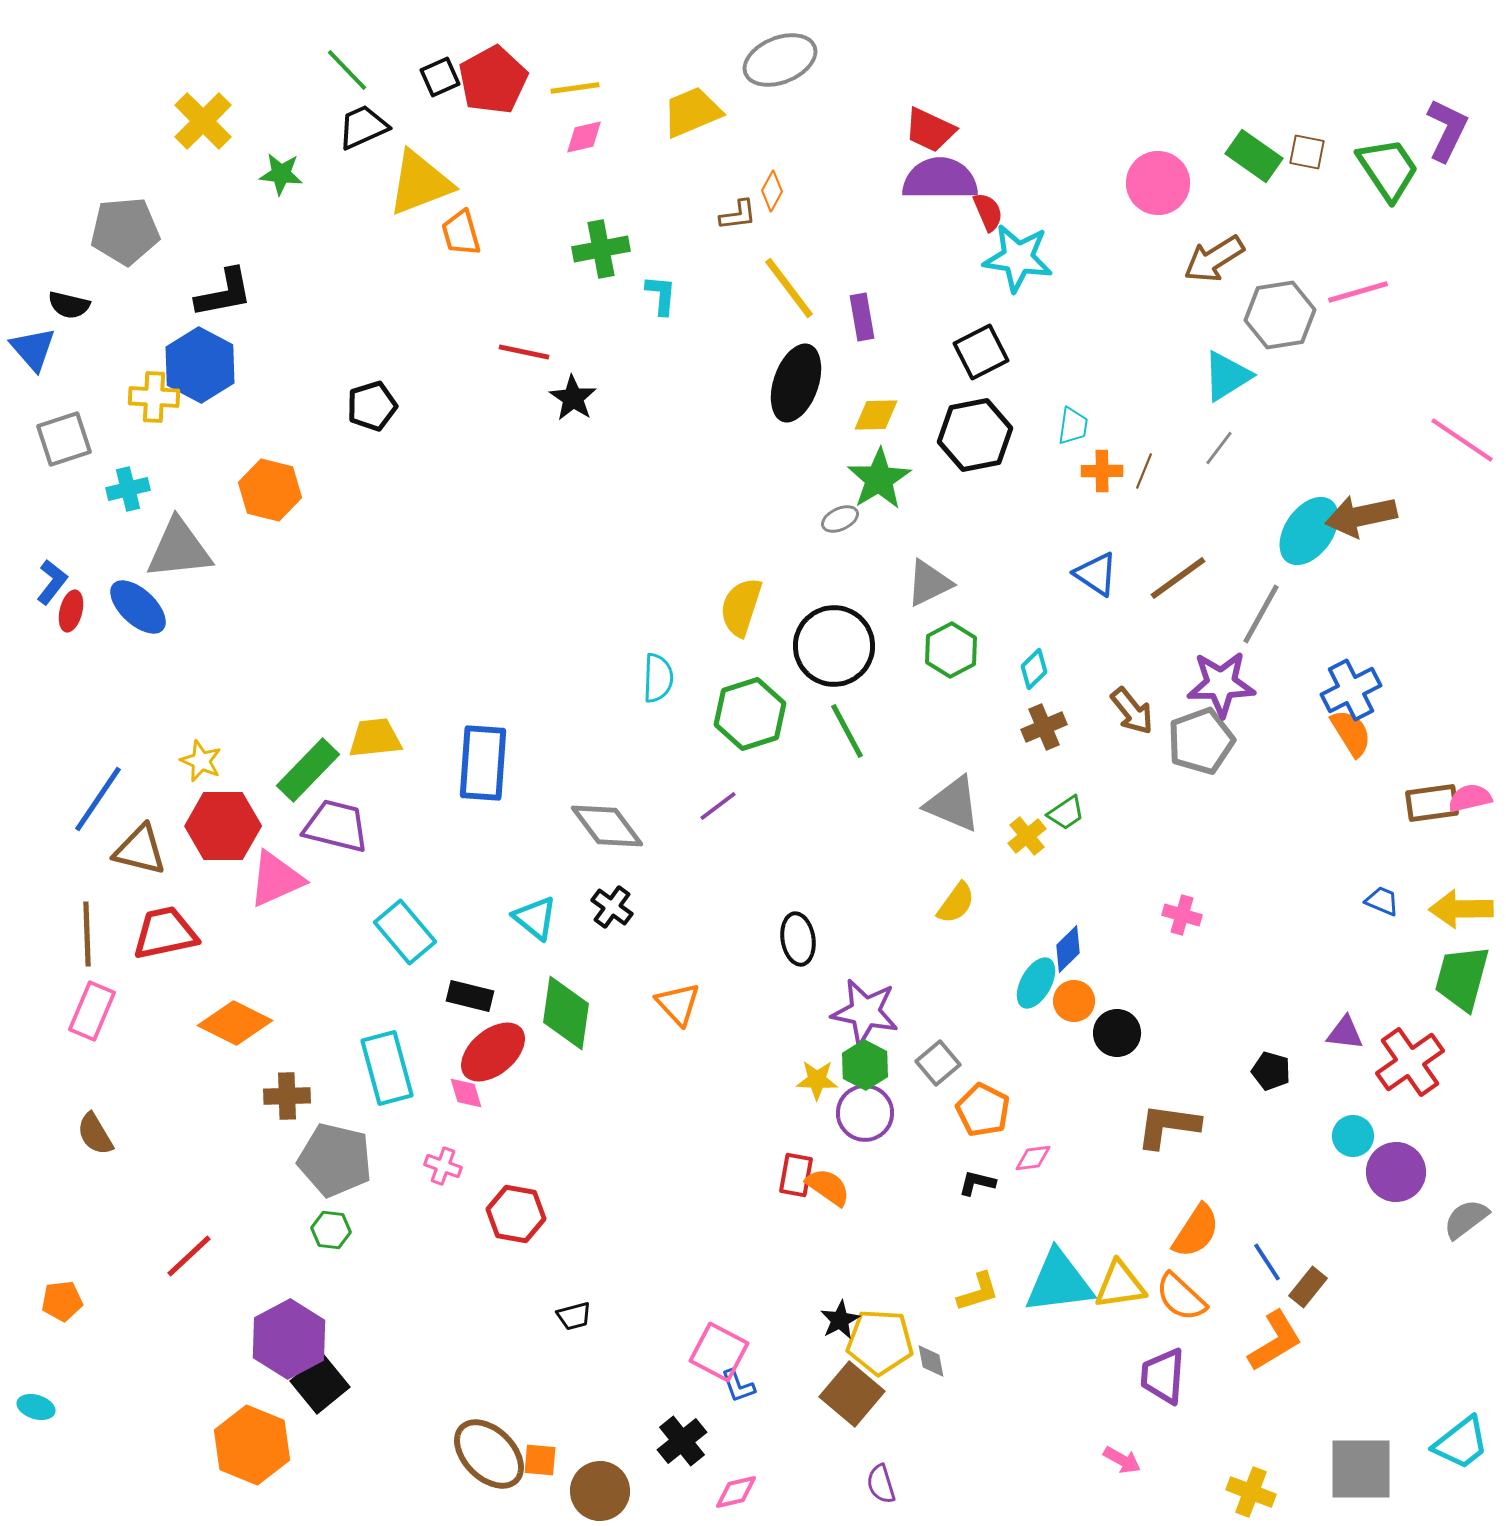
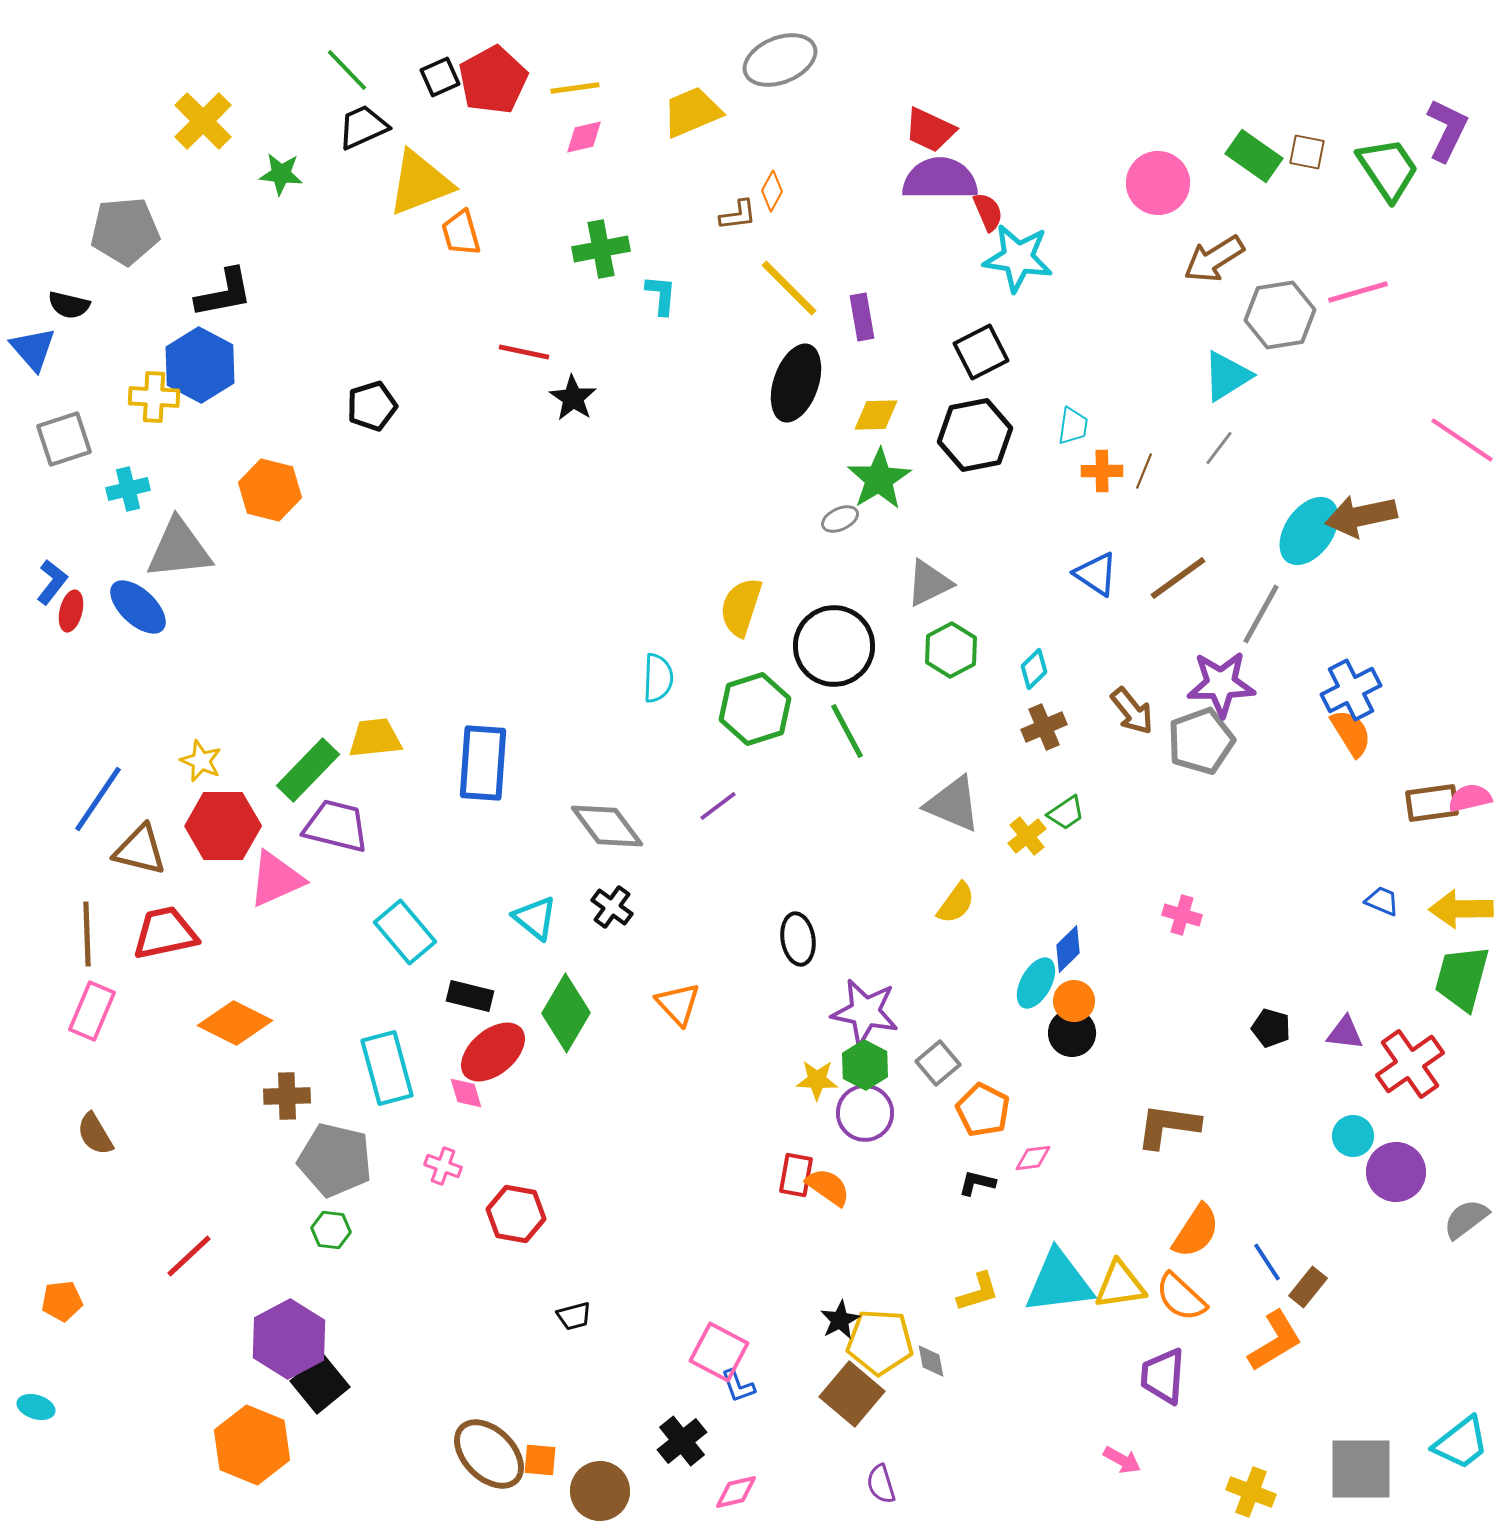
yellow line at (789, 288): rotated 8 degrees counterclockwise
green hexagon at (750, 714): moved 5 px right, 5 px up
green diamond at (566, 1013): rotated 22 degrees clockwise
black circle at (1117, 1033): moved 45 px left
red cross at (1410, 1062): moved 2 px down
black pentagon at (1271, 1071): moved 43 px up
